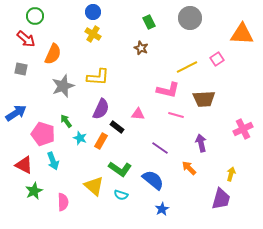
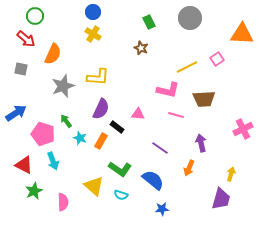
orange arrow: rotated 112 degrees counterclockwise
blue star: rotated 24 degrees clockwise
